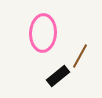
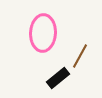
black rectangle: moved 2 px down
